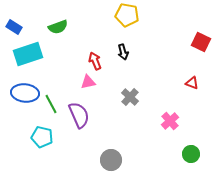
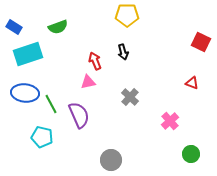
yellow pentagon: rotated 10 degrees counterclockwise
